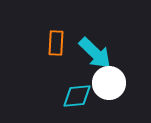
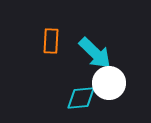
orange rectangle: moved 5 px left, 2 px up
cyan diamond: moved 4 px right, 2 px down
